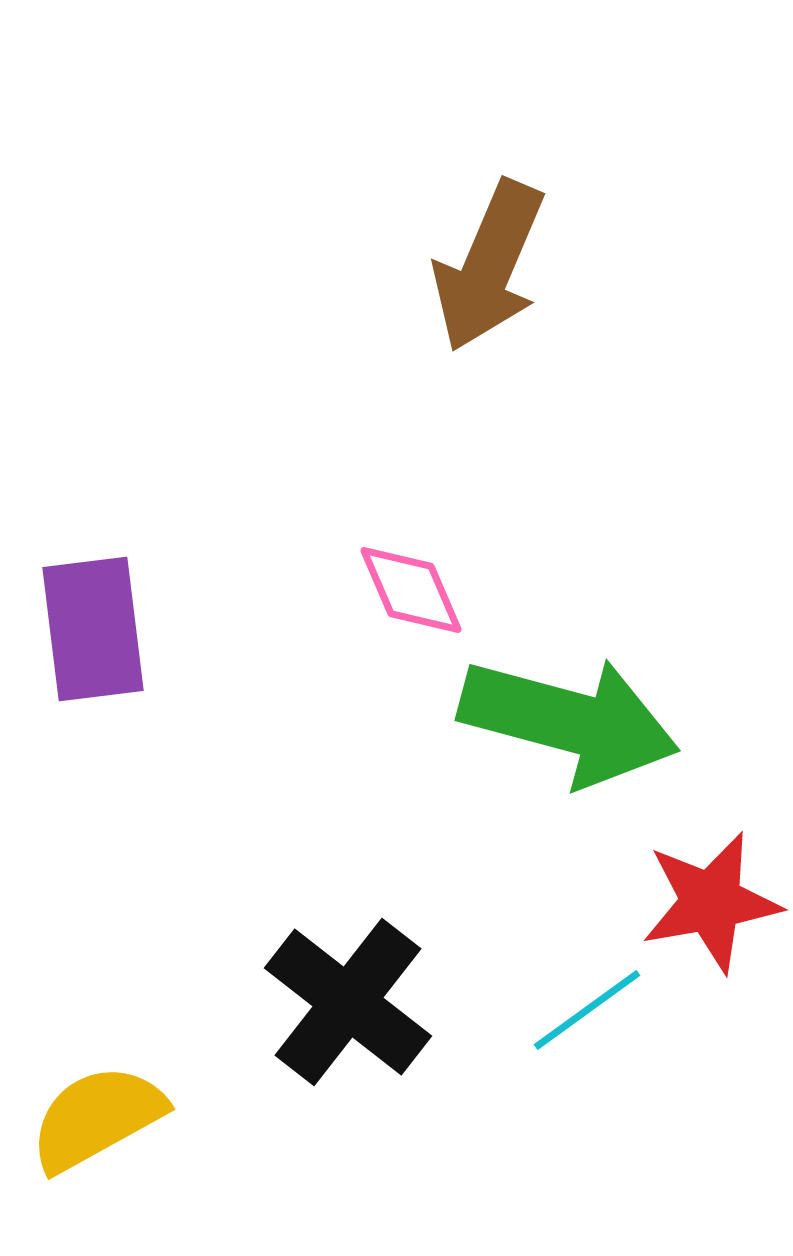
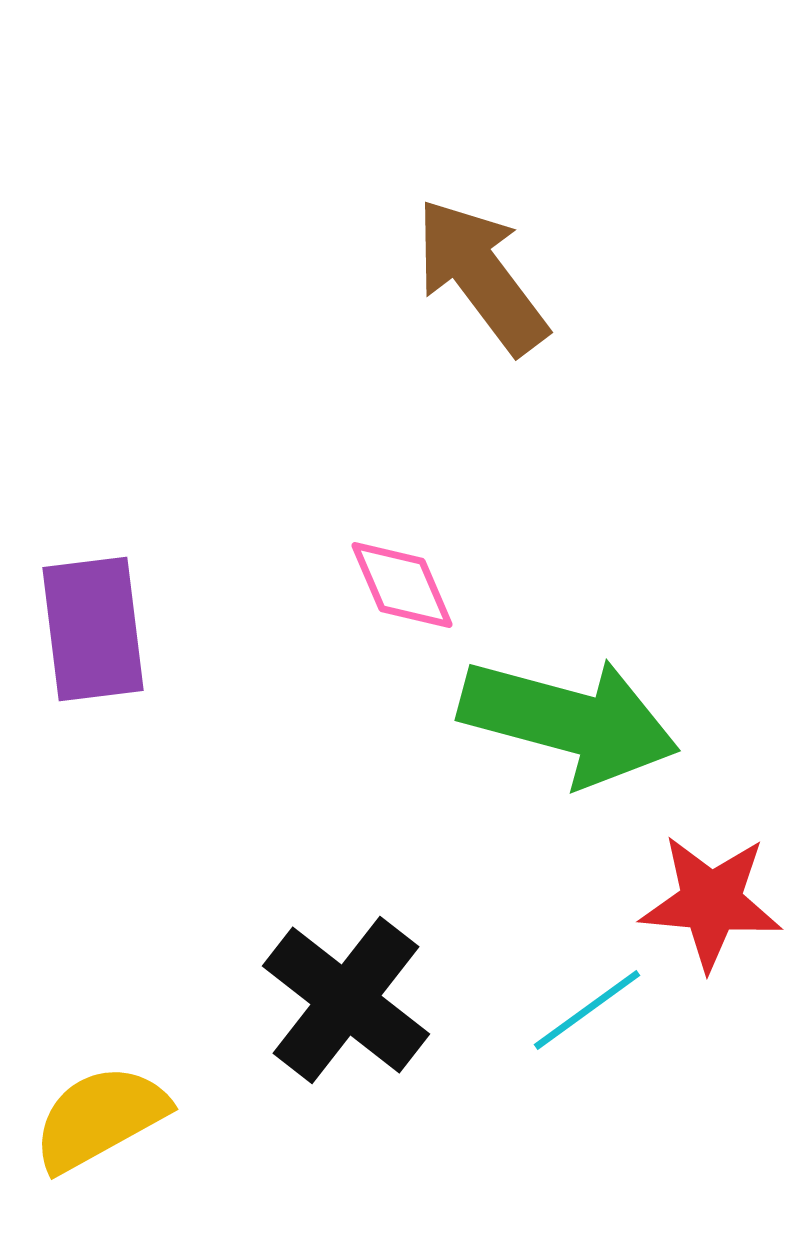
brown arrow: moved 8 px left, 10 px down; rotated 120 degrees clockwise
pink diamond: moved 9 px left, 5 px up
red star: rotated 15 degrees clockwise
black cross: moved 2 px left, 2 px up
yellow semicircle: moved 3 px right
